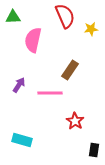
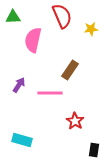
red semicircle: moved 3 px left
